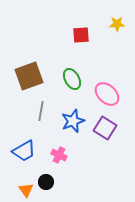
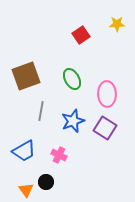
red square: rotated 30 degrees counterclockwise
brown square: moved 3 px left
pink ellipse: rotated 45 degrees clockwise
